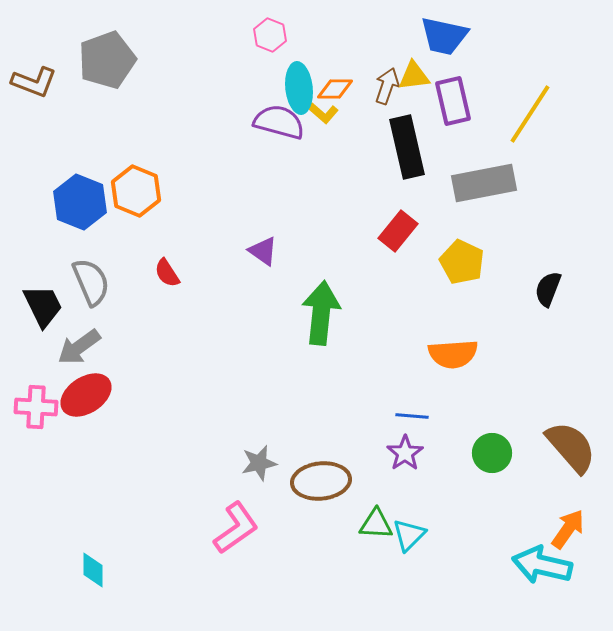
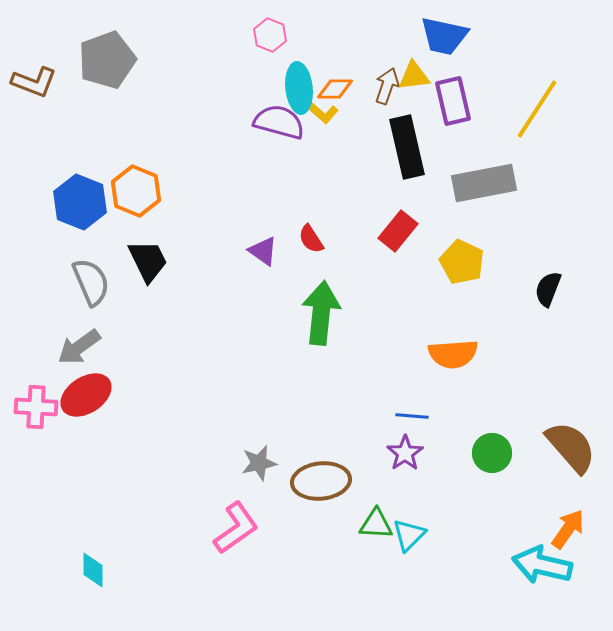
yellow line: moved 7 px right, 5 px up
red semicircle: moved 144 px right, 34 px up
black trapezoid: moved 105 px right, 45 px up
